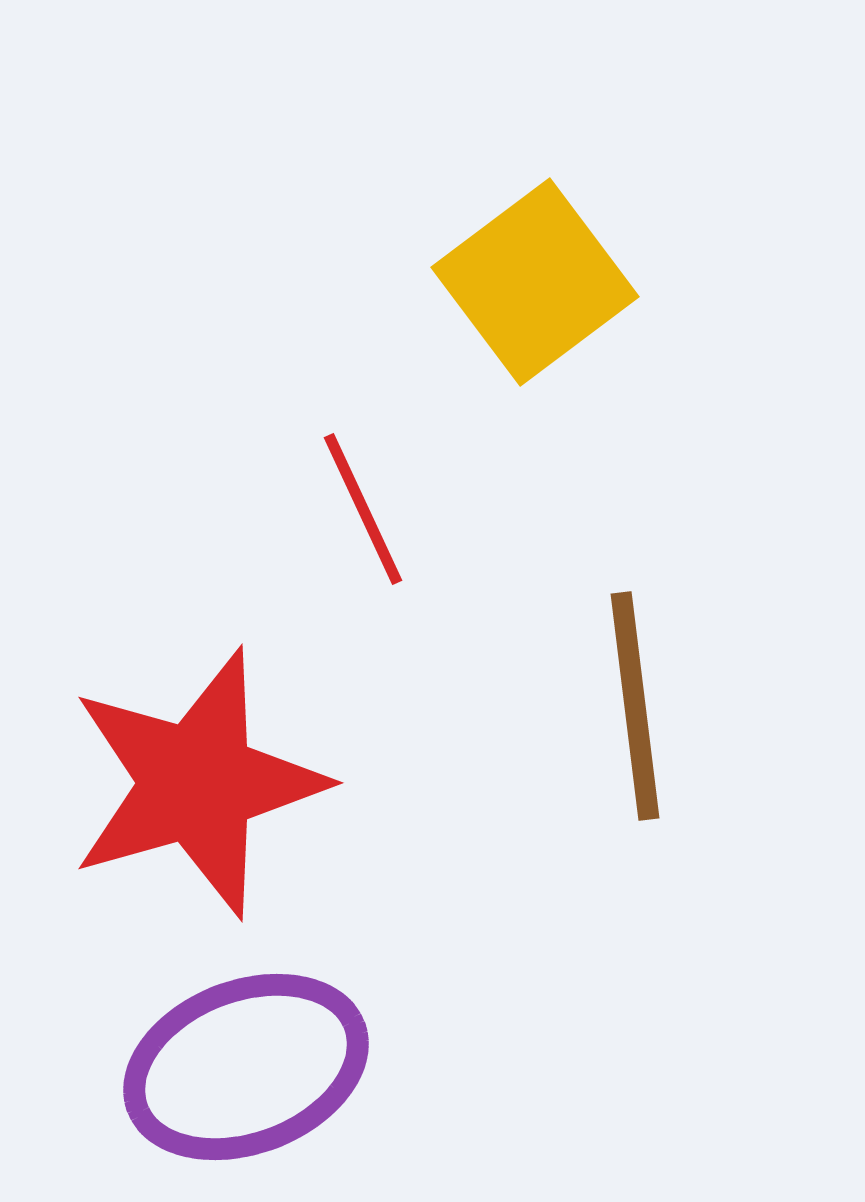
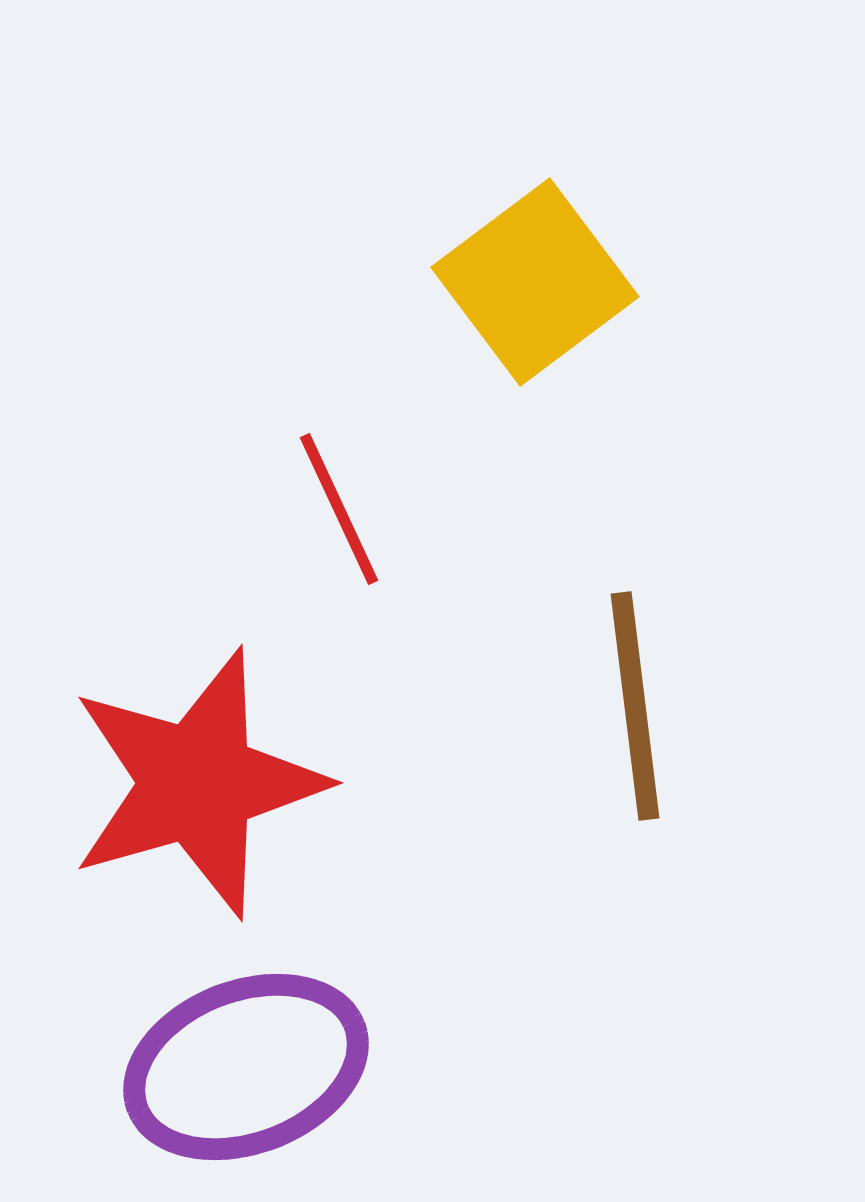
red line: moved 24 px left
